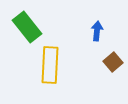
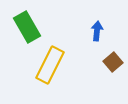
green rectangle: rotated 8 degrees clockwise
yellow rectangle: rotated 24 degrees clockwise
